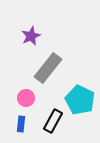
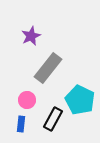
pink circle: moved 1 px right, 2 px down
black rectangle: moved 2 px up
